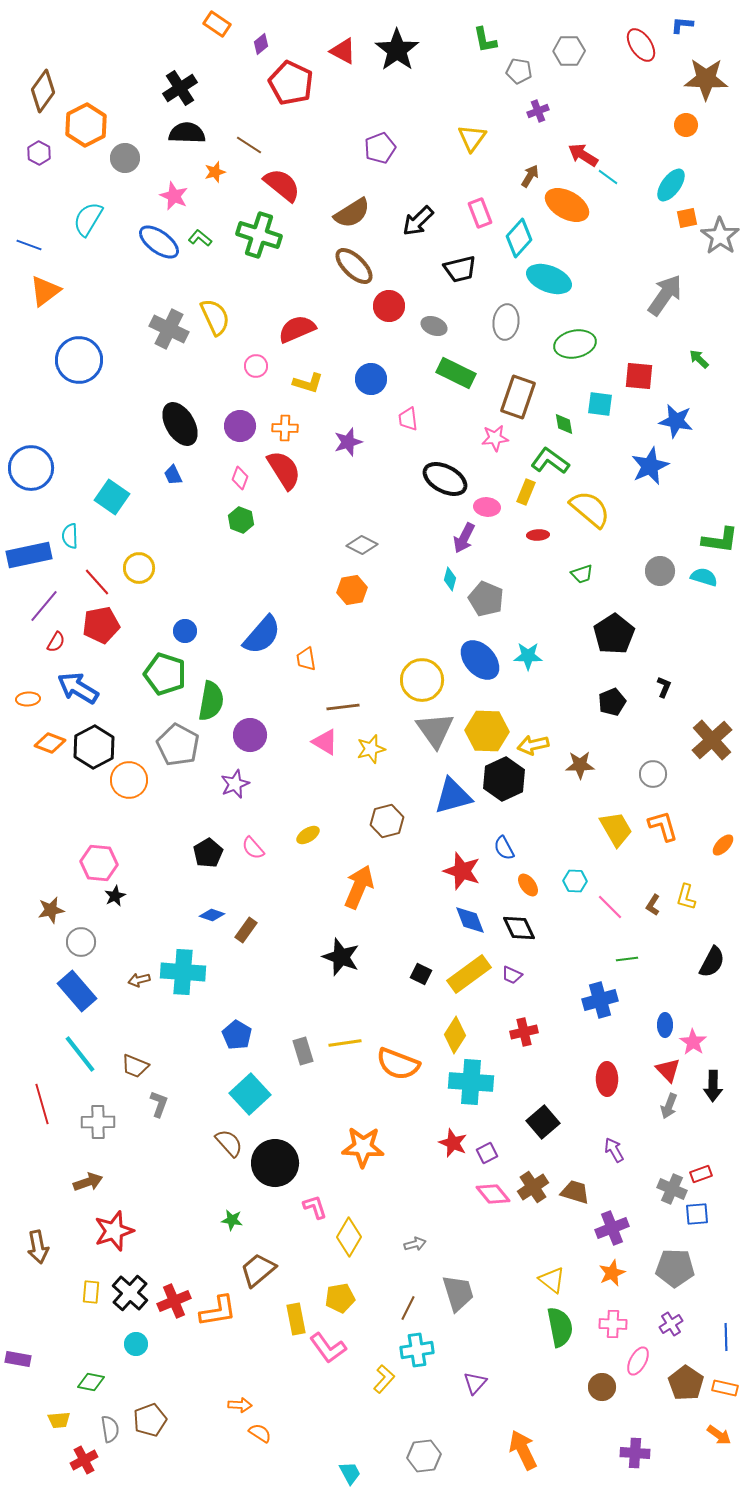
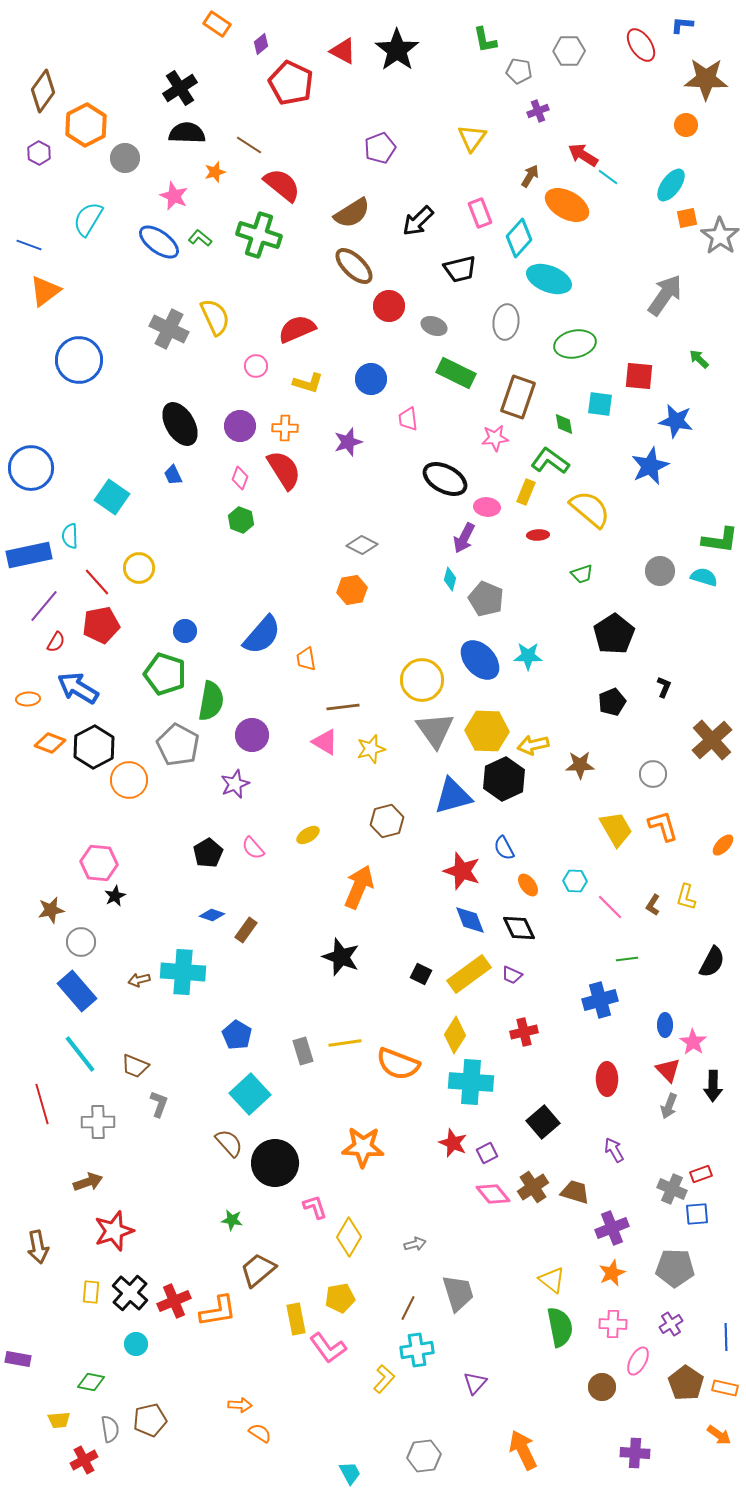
purple circle at (250, 735): moved 2 px right
brown pentagon at (150, 1420): rotated 8 degrees clockwise
